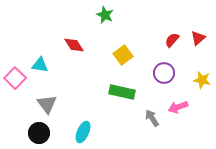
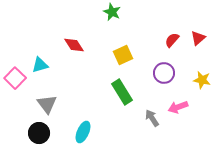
green star: moved 7 px right, 3 px up
yellow square: rotated 12 degrees clockwise
cyan triangle: rotated 24 degrees counterclockwise
green rectangle: rotated 45 degrees clockwise
